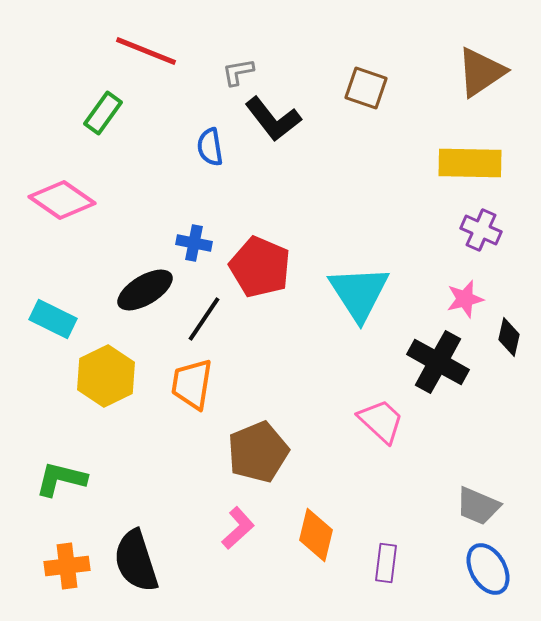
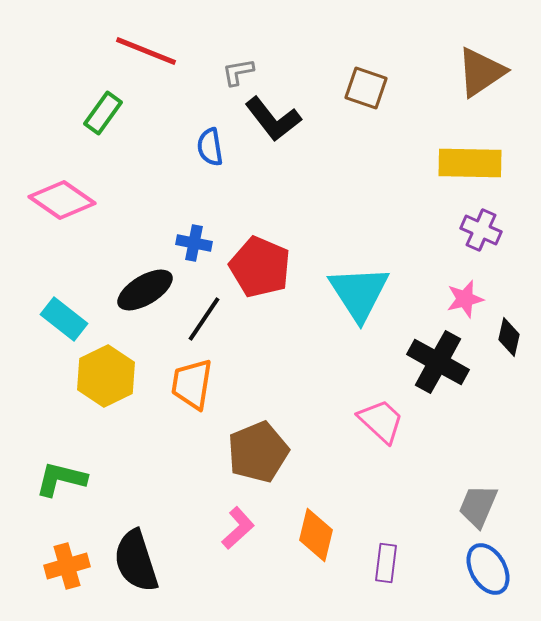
cyan rectangle: moved 11 px right; rotated 12 degrees clockwise
gray trapezoid: rotated 90 degrees clockwise
orange cross: rotated 9 degrees counterclockwise
